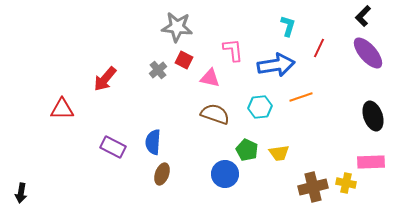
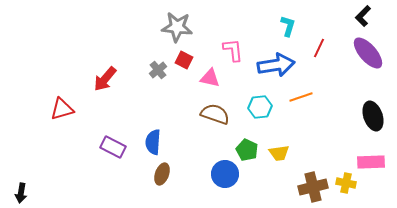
red triangle: rotated 15 degrees counterclockwise
